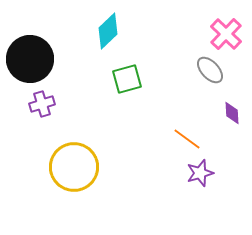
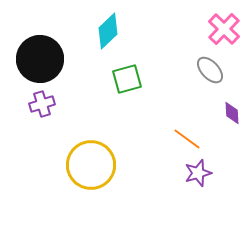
pink cross: moved 2 px left, 5 px up
black circle: moved 10 px right
yellow circle: moved 17 px right, 2 px up
purple star: moved 2 px left
